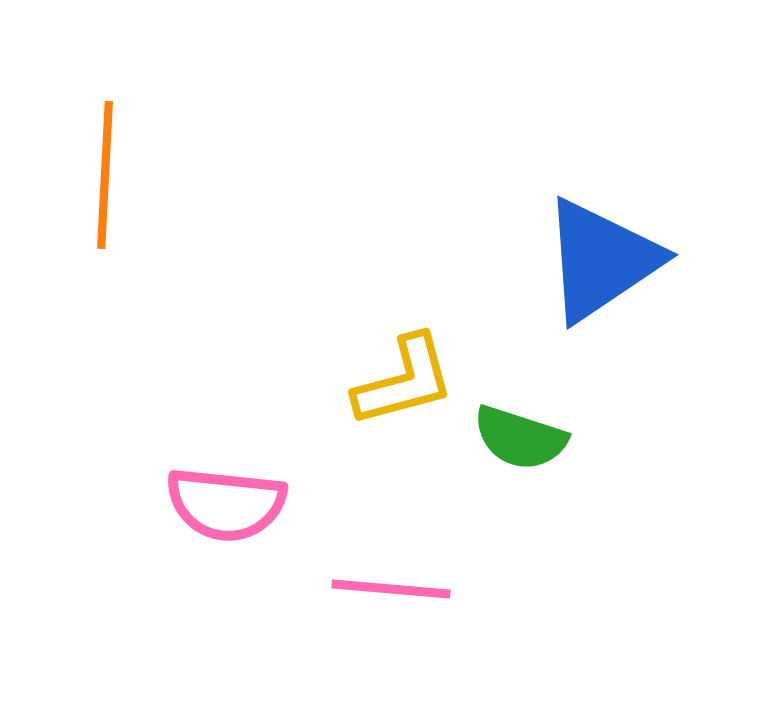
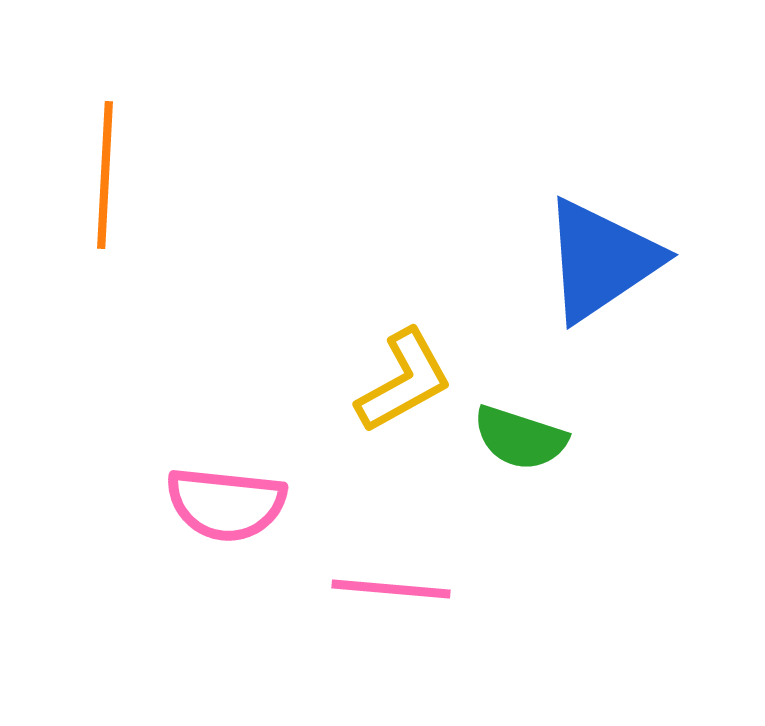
yellow L-shape: rotated 14 degrees counterclockwise
